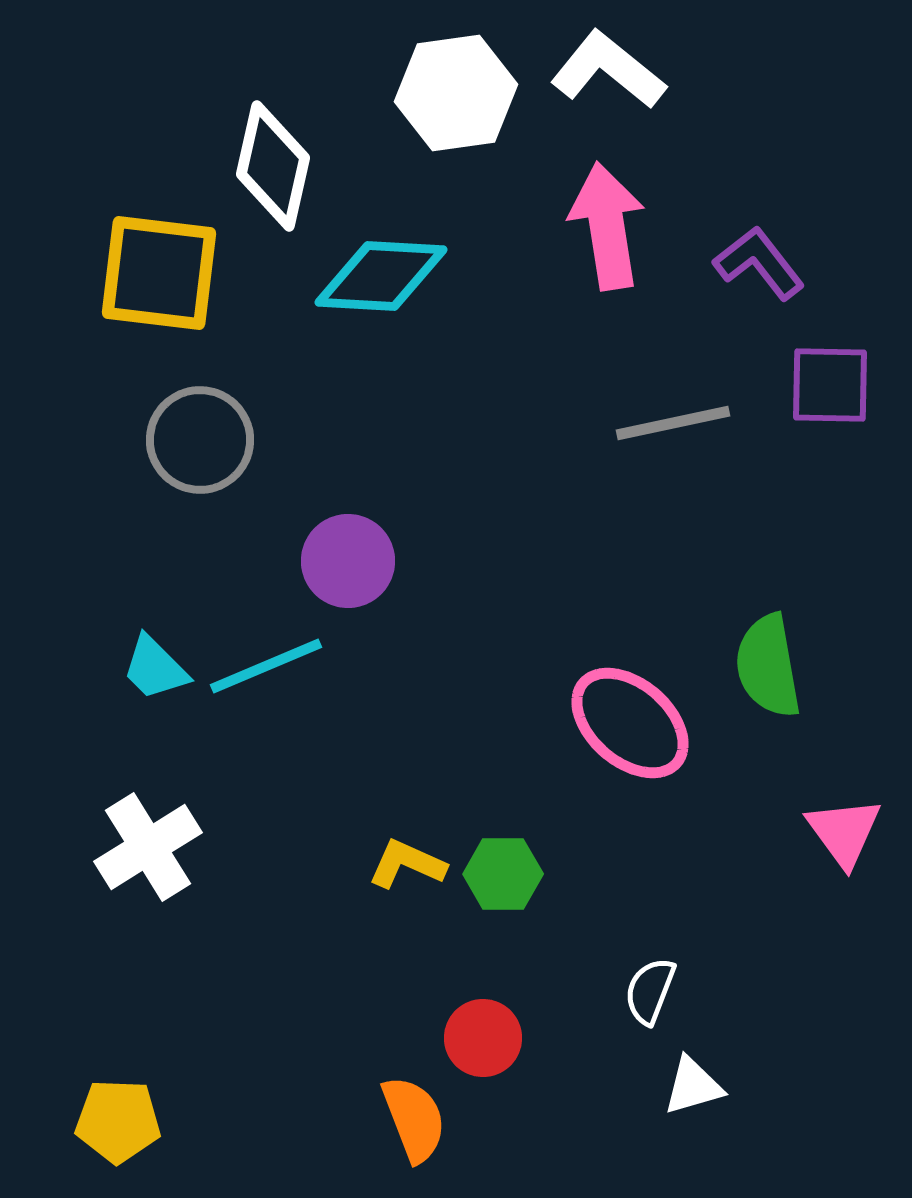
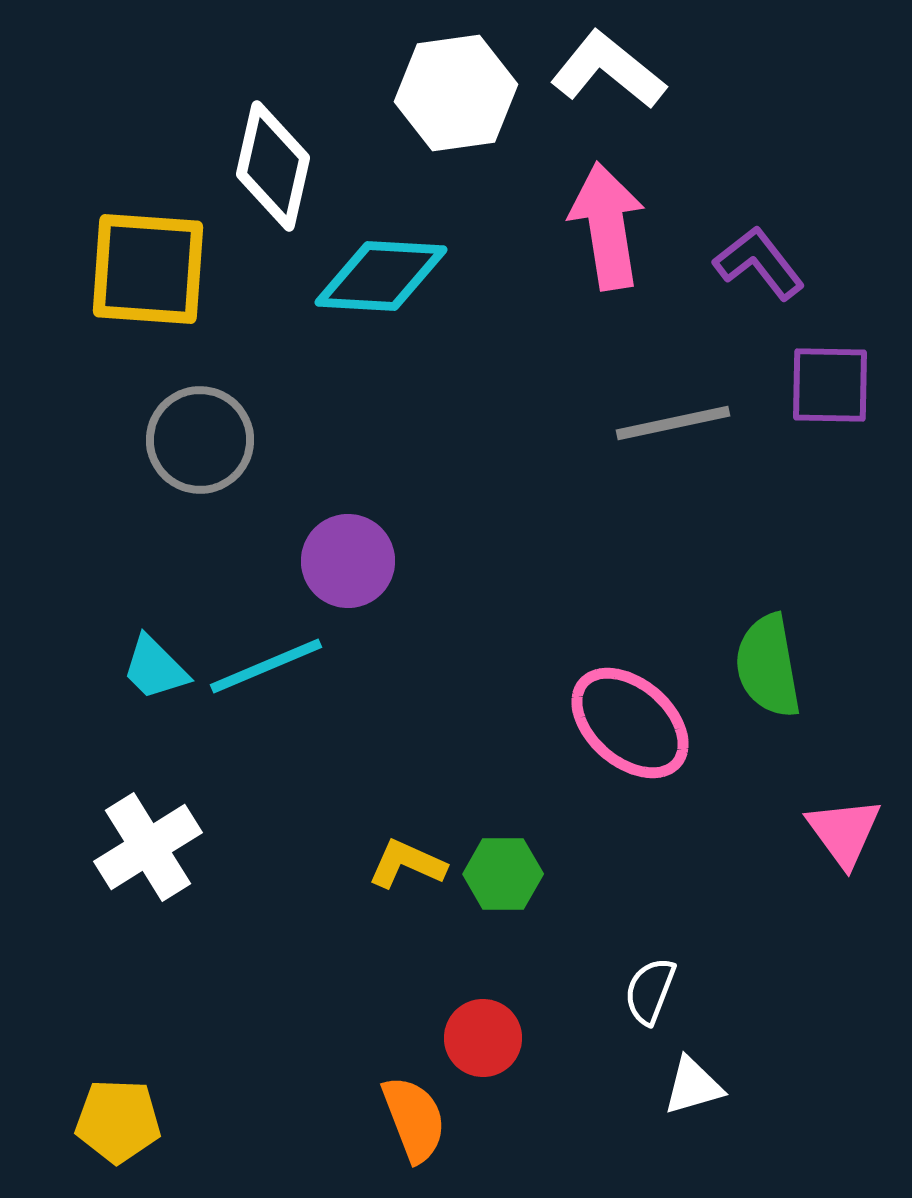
yellow square: moved 11 px left, 4 px up; rotated 3 degrees counterclockwise
